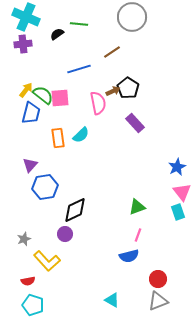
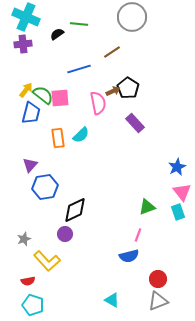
green triangle: moved 10 px right
